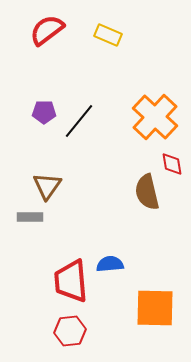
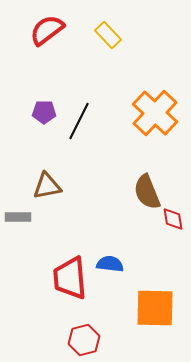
yellow rectangle: rotated 24 degrees clockwise
orange cross: moved 4 px up
black line: rotated 12 degrees counterclockwise
red diamond: moved 1 px right, 55 px down
brown triangle: rotated 44 degrees clockwise
brown semicircle: rotated 9 degrees counterclockwise
gray rectangle: moved 12 px left
blue semicircle: rotated 12 degrees clockwise
red trapezoid: moved 1 px left, 3 px up
red hexagon: moved 14 px right, 9 px down; rotated 8 degrees counterclockwise
